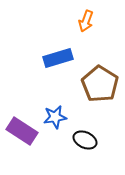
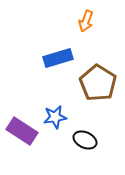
brown pentagon: moved 2 px left, 1 px up
